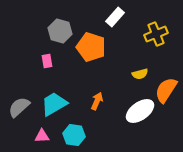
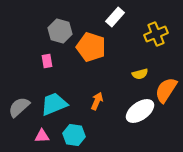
cyan trapezoid: rotated 8 degrees clockwise
